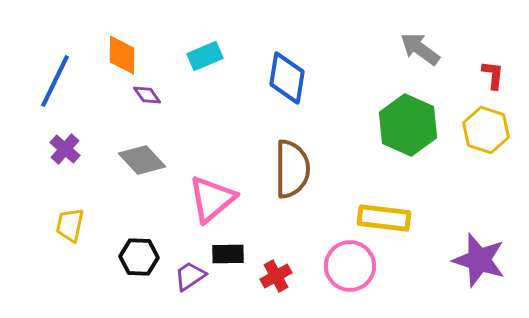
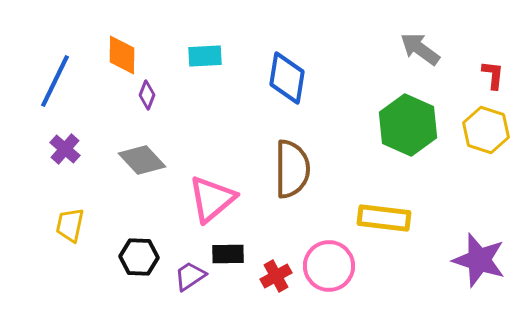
cyan rectangle: rotated 20 degrees clockwise
purple diamond: rotated 56 degrees clockwise
pink circle: moved 21 px left
